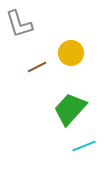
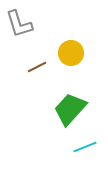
cyan line: moved 1 px right, 1 px down
